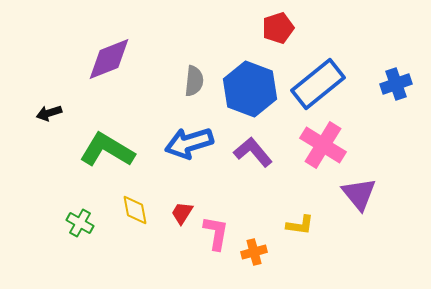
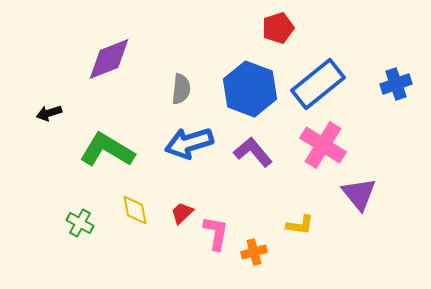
gray semicircle: moved 13 px left, 8 px down
red trapezoid: rotated 15 degrees clockwise
